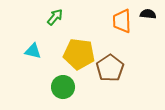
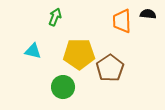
green arrow: rotated 18 degrees counterclockwise
yellow pentagon: rotated 8 degrees counterclockwise
